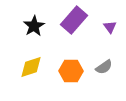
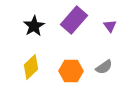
purple triangle: moved 1 px up
yellow diamond: rotated 25 degrees counterclockwise
